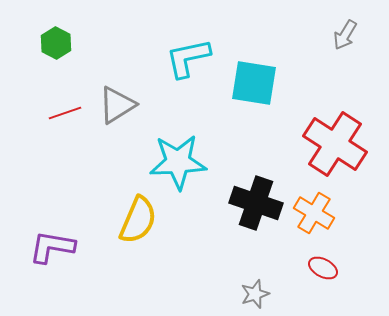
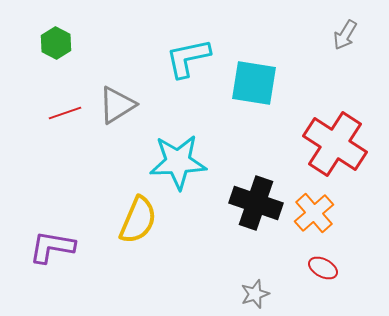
orange cross: rotated 18 degrees clockwise
